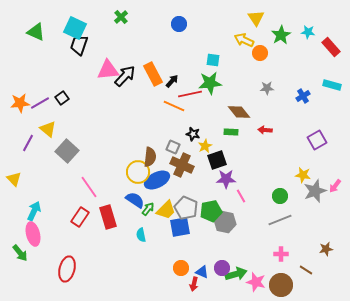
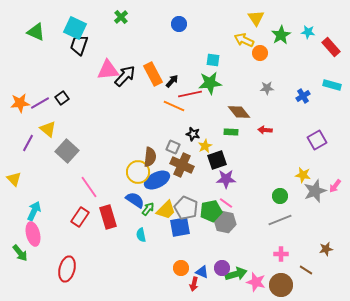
pink line at (241, 196): moved 15 px left, 7 px down; rotated 24 degrees counterclockwise
